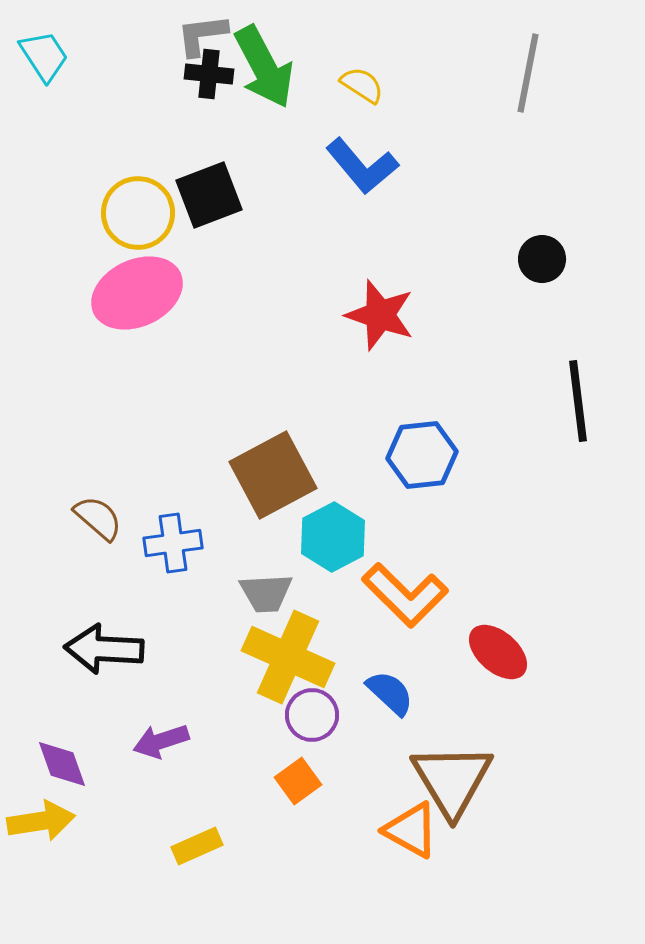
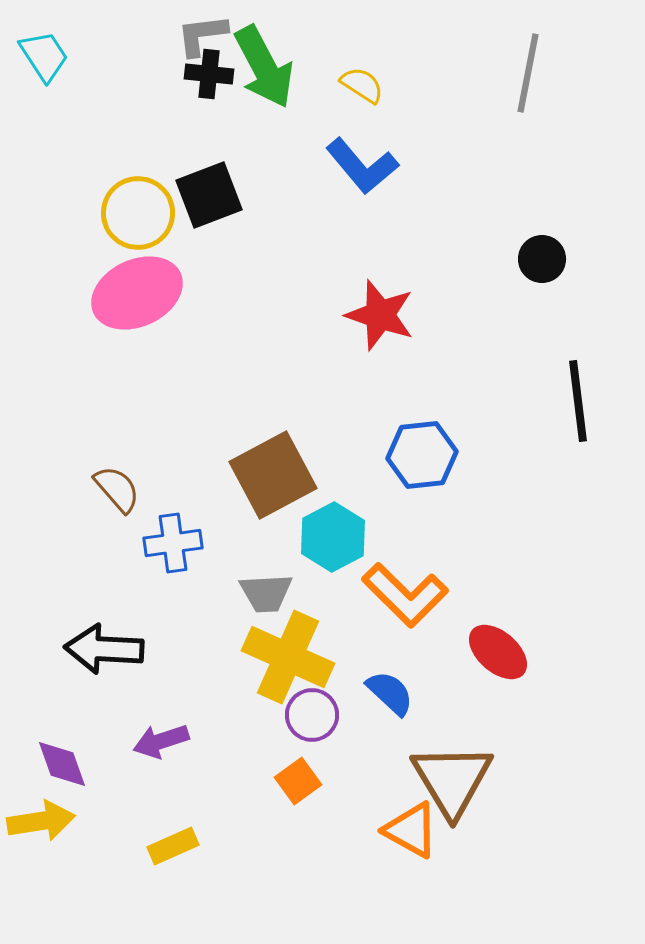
brown semicircle: moved 19 px right, 29 px up; rotated 8 degrees clockwise
yellow rectangle: moved 24 px left
